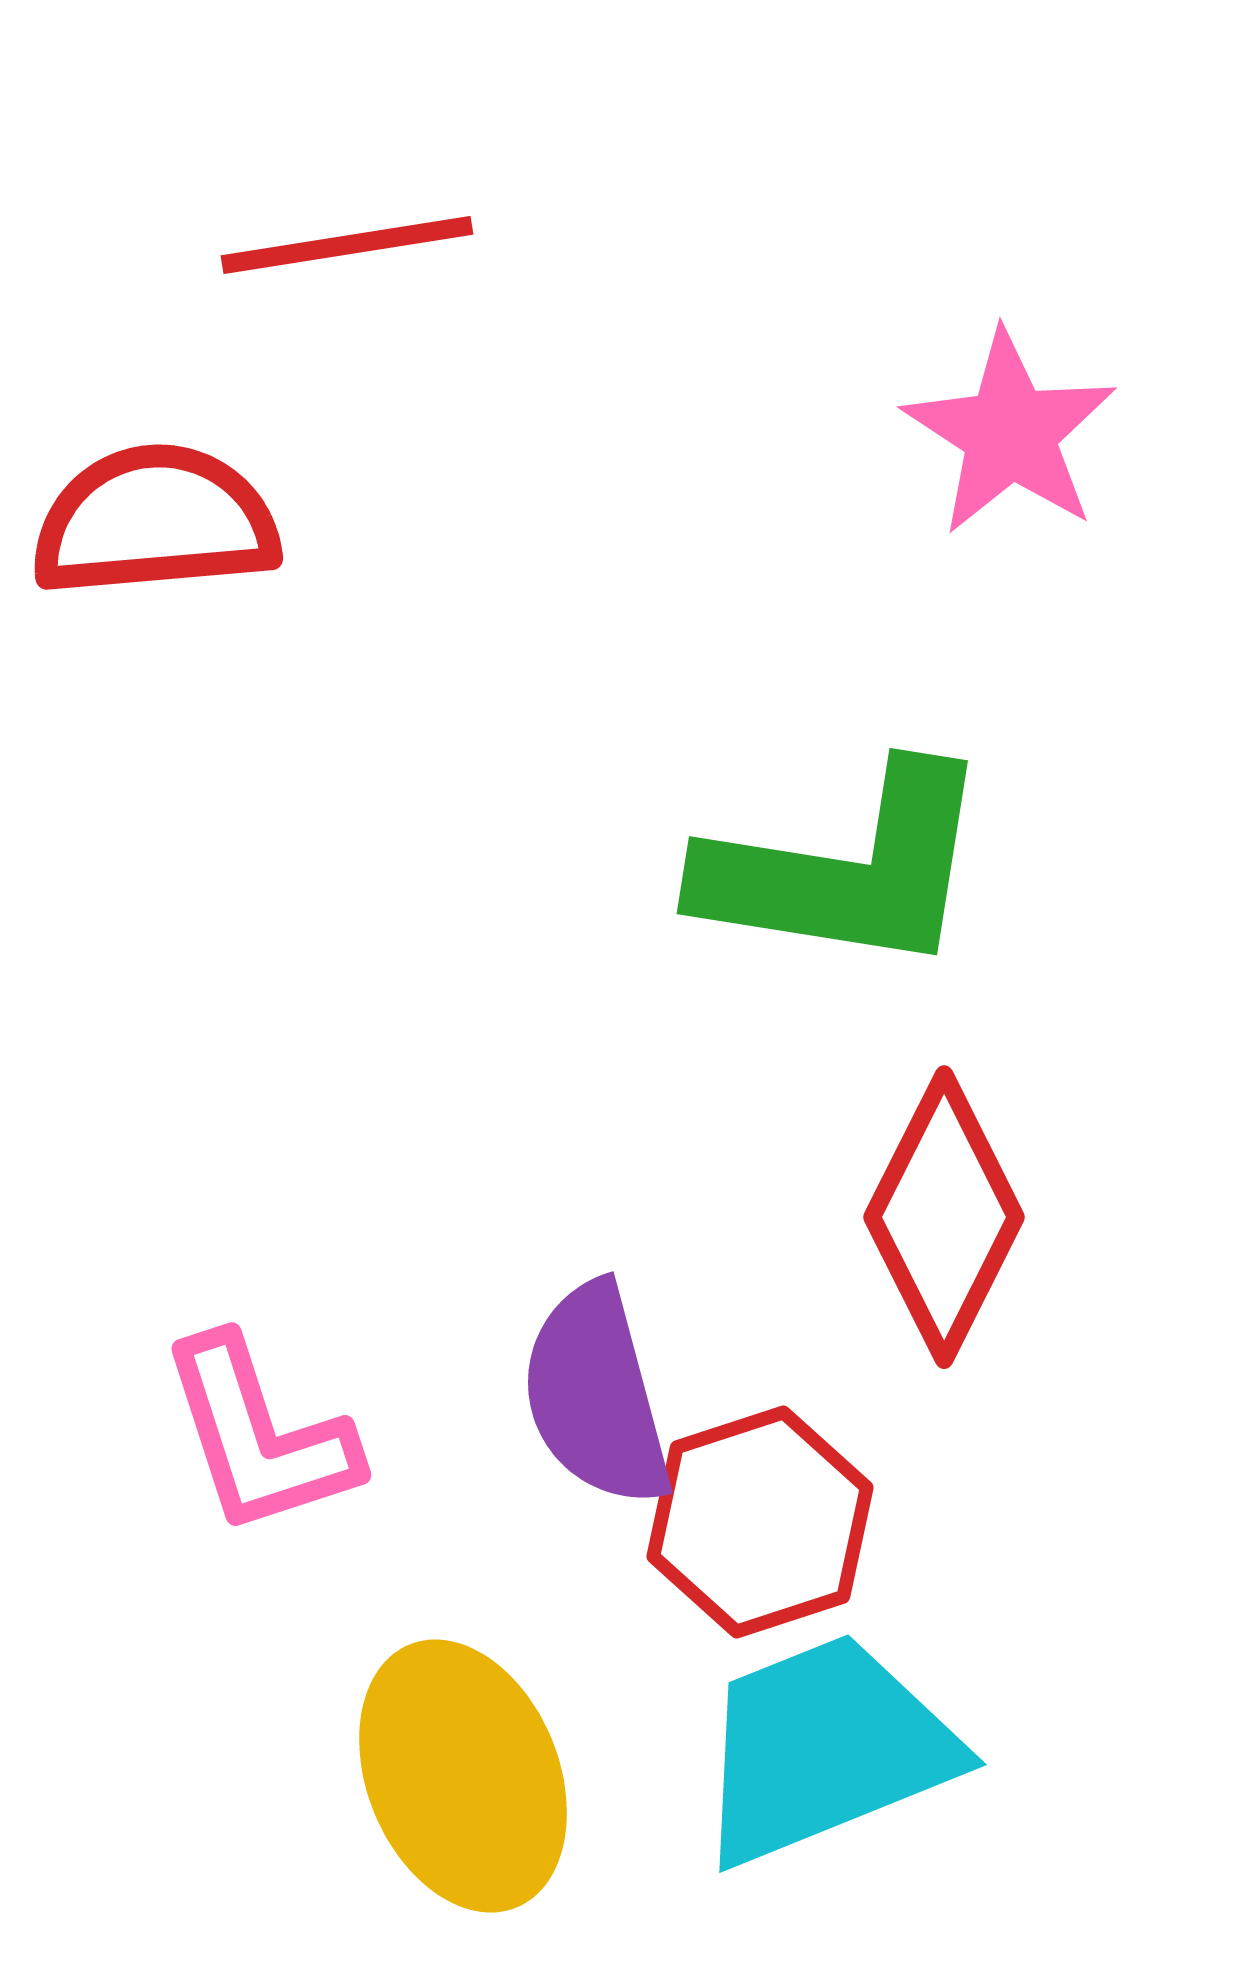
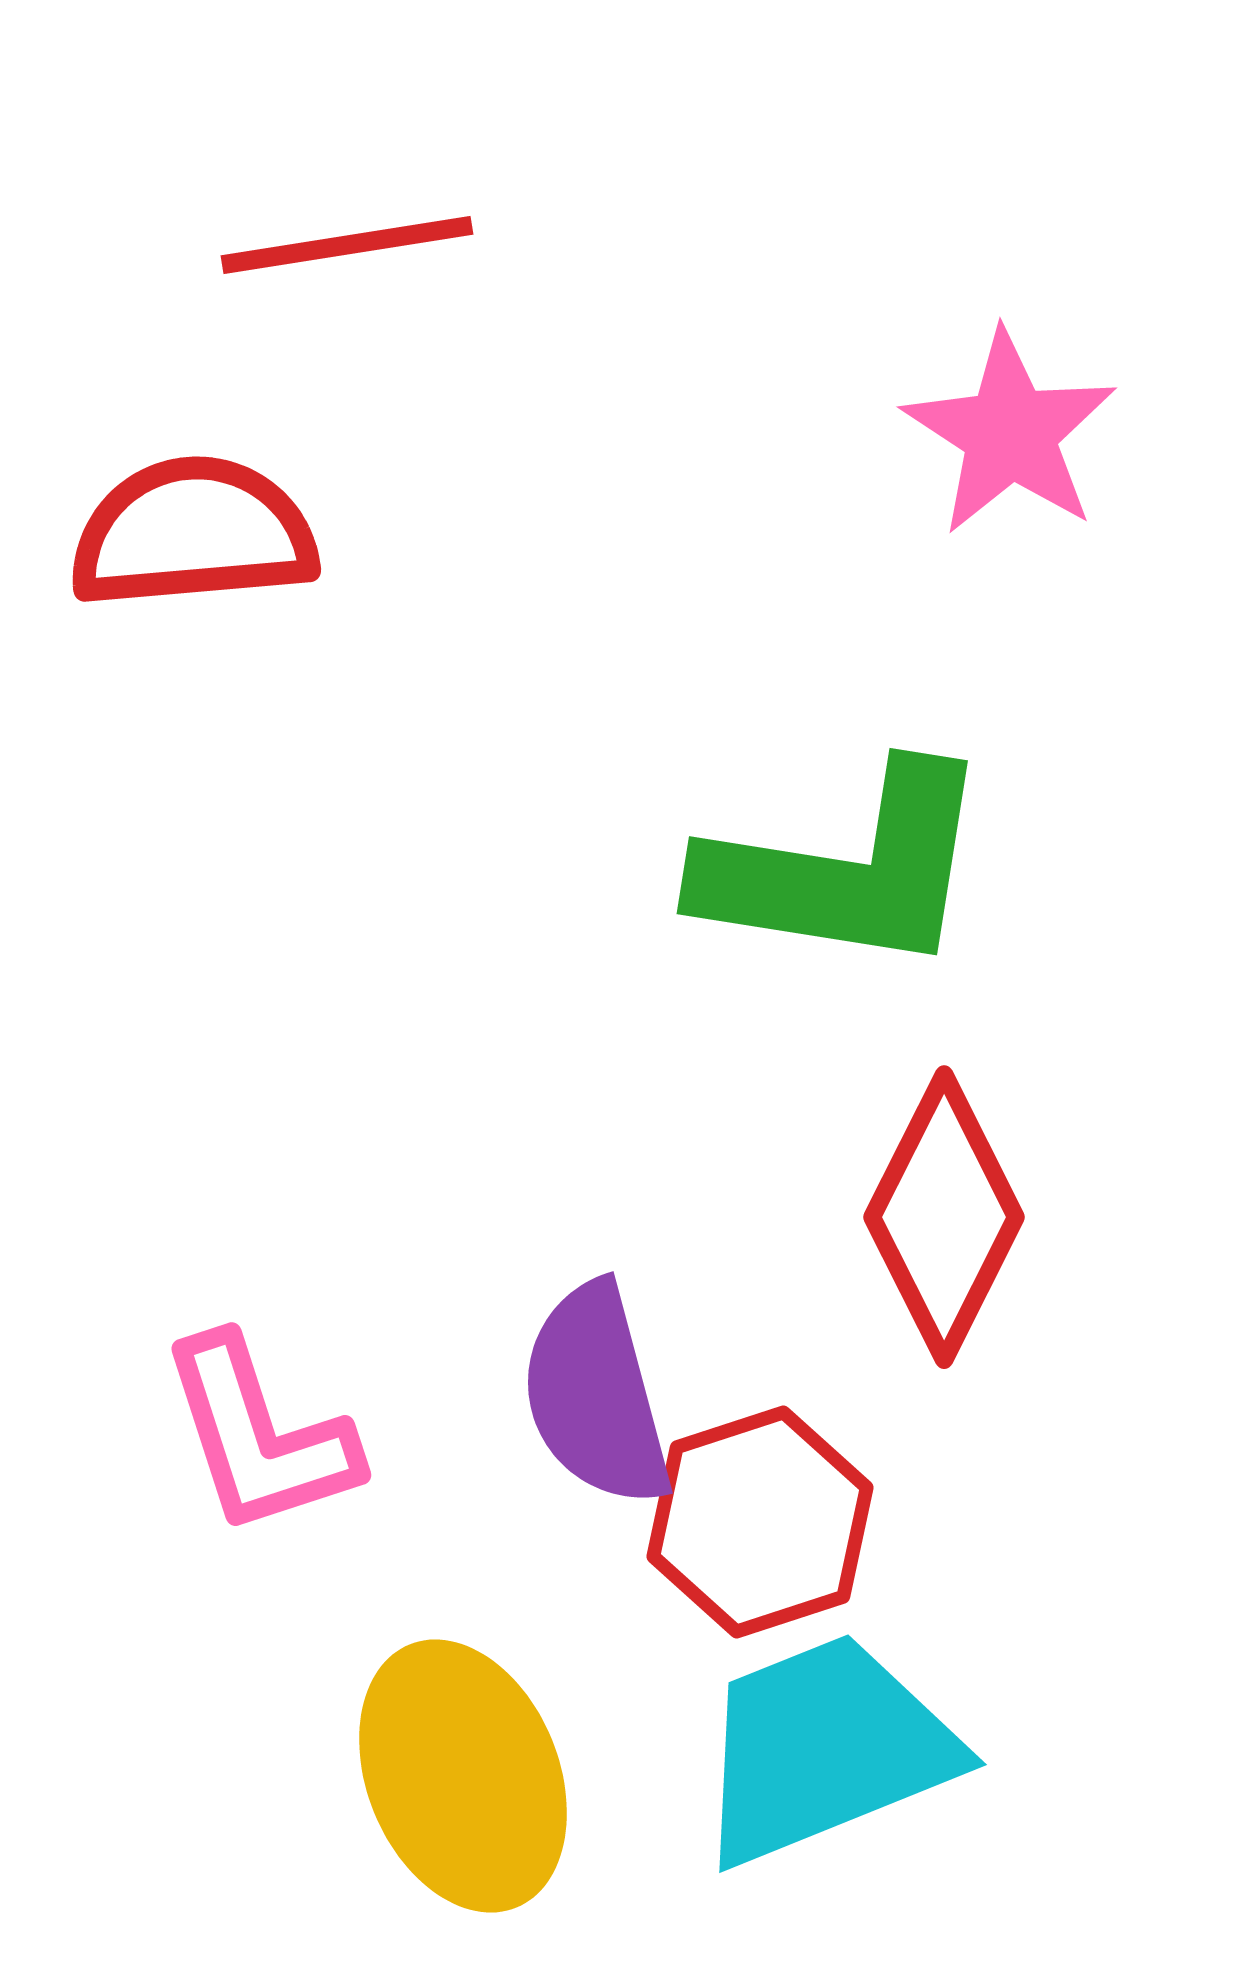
red semicircle: moved 38 px right, 12 px down
